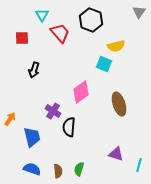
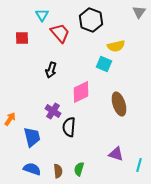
black arrow: moved 17 px right
pink diamond: rotated 10 degrees clockwise
